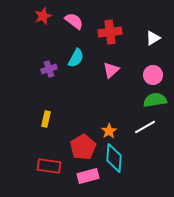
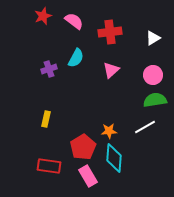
orange star: rotated 28 degrees clockwise
pink rectangle: rotated 75 degrees clockwise
